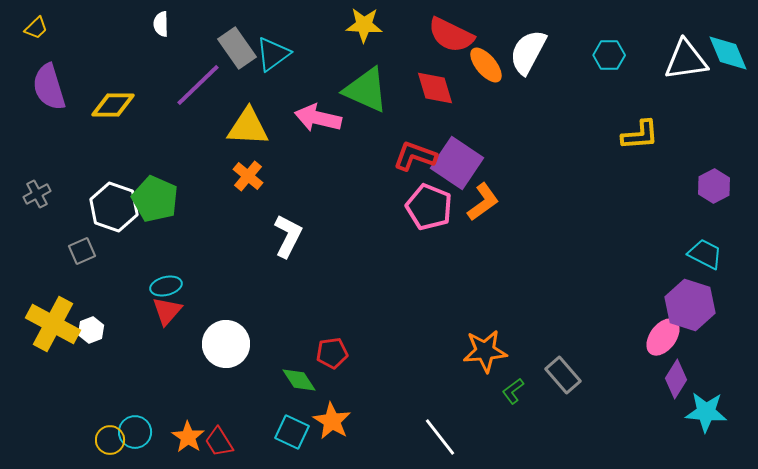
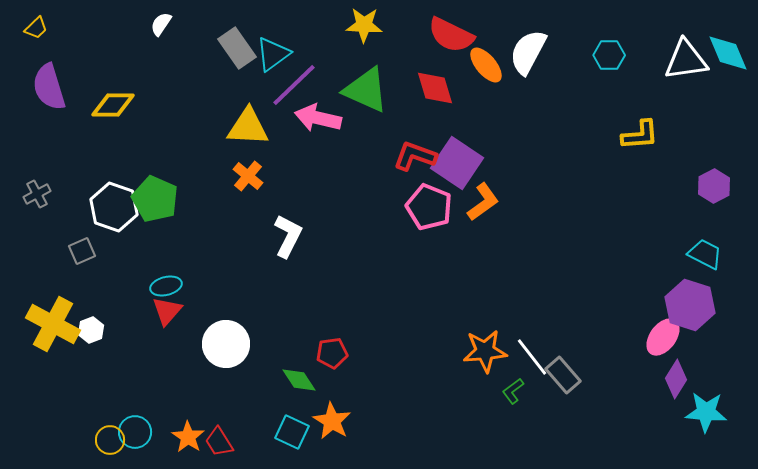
white semicircle at (161, 24): rotated 35 degrees clockwise
purple line at (198, 85): moved 96 px right
white line at (440, 437): moved 92 px right, 80 px up
